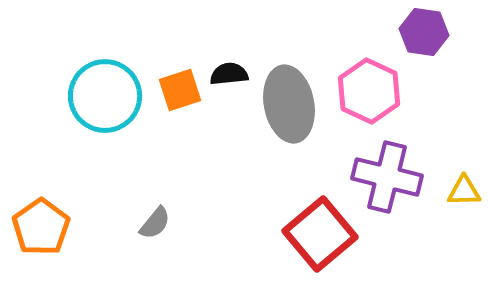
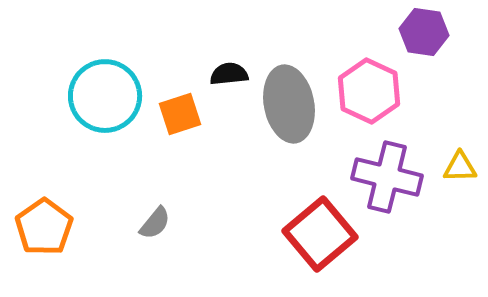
orange square: moved 24 px down
yellow triangle: moved 4 px left, 24 px up
orange pentagon: moved 3 px right
